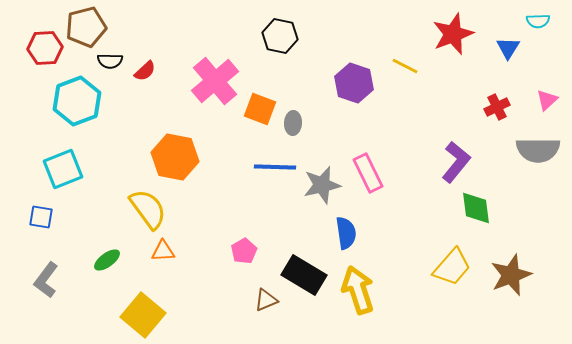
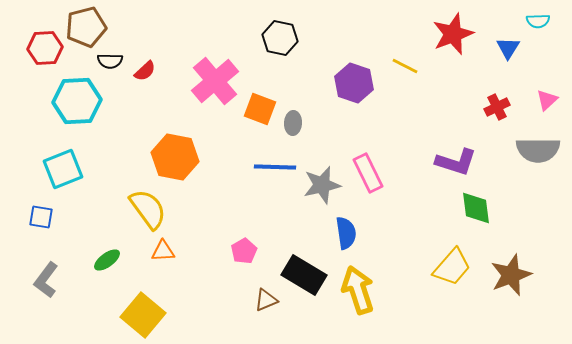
black hexagon: moved 2 px down
cyan hexagon: rotated 18 degrees clockwise
purple L-shape: rotated 69 degrees clockwise
